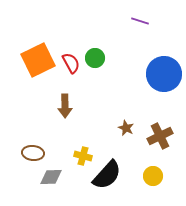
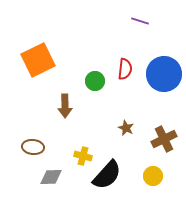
green circle: moved 23 px down
red semicircle: moved 54 px right, 6 px down; rotated 35 degrees clockwise
brown cross: moved 4 px right, 3 px down
brown ellipse: moved 6 px up
